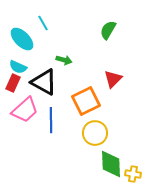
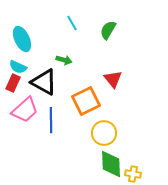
cyan line: moved 29 px right
cyan ellipse: rotated 20 degrees clockwise
red triangle: rotated 24 degrees counterclockwise
yellow circle: moved 9 px right
